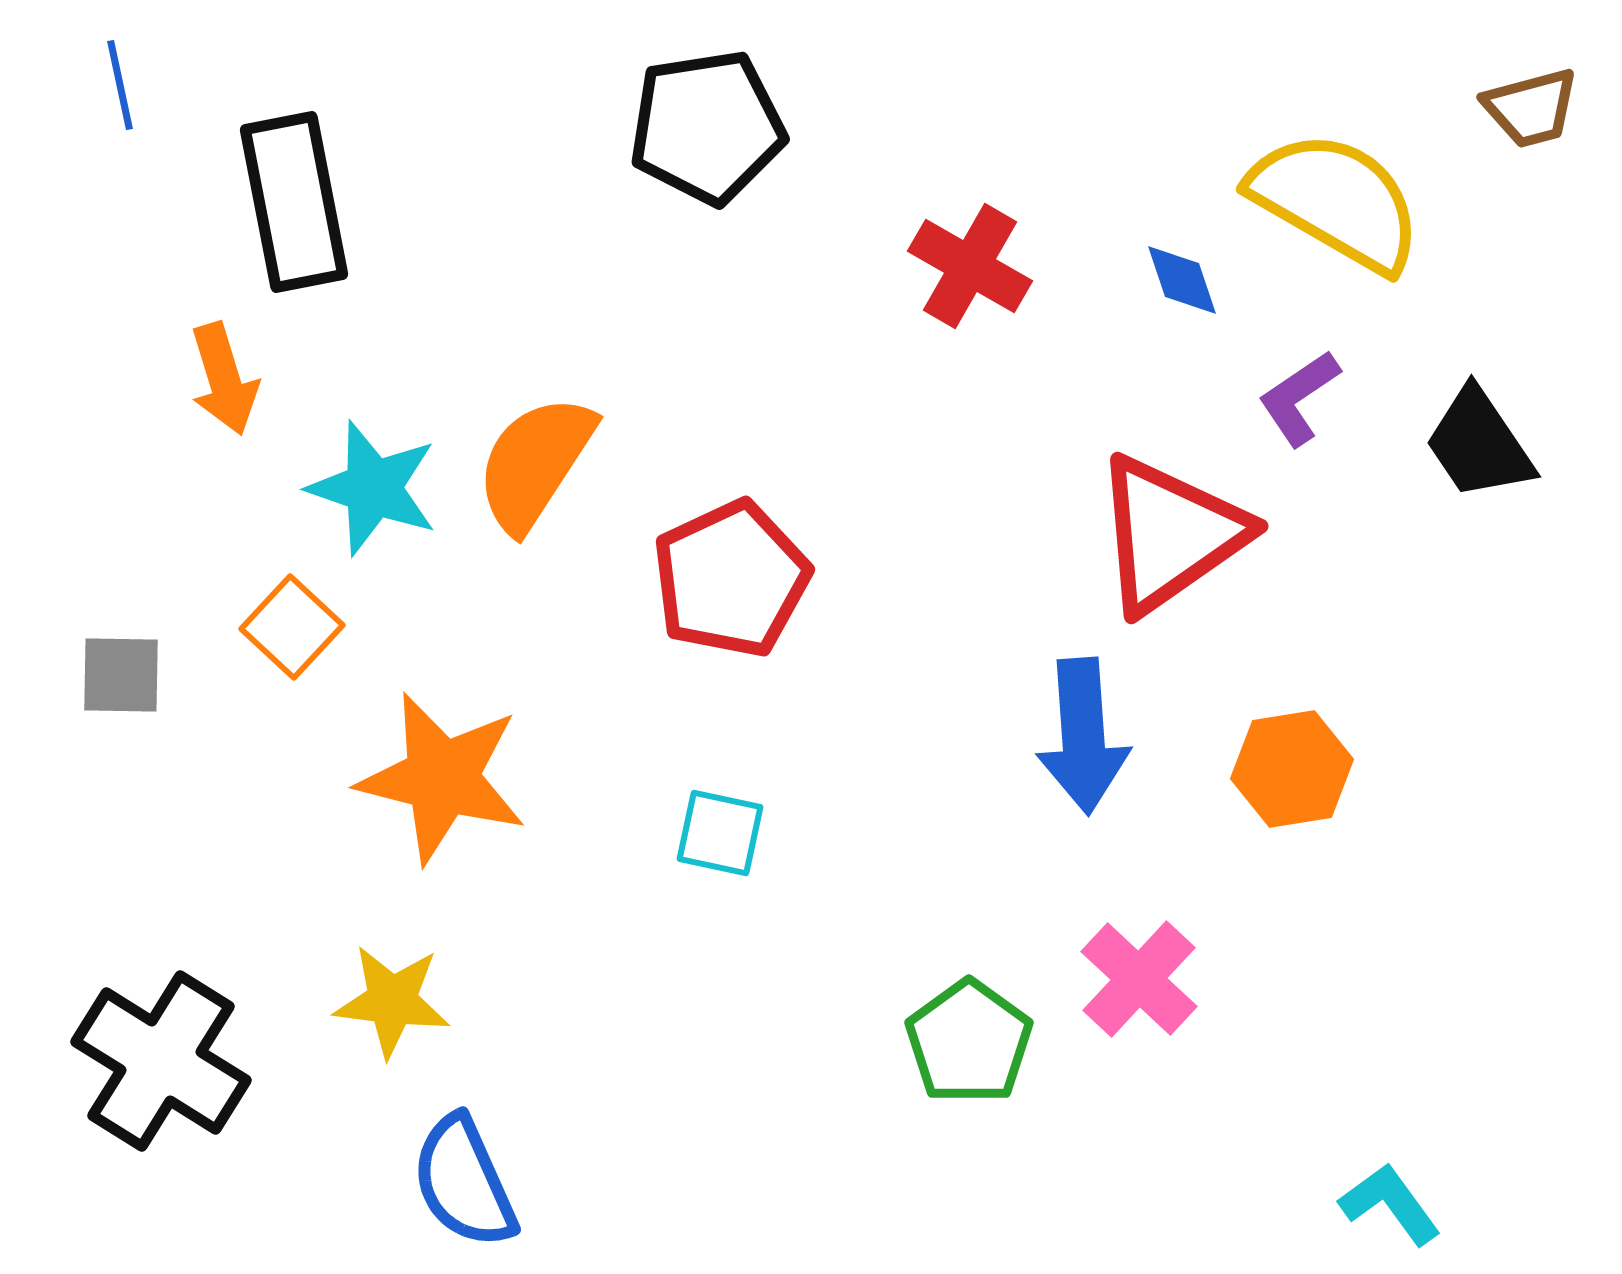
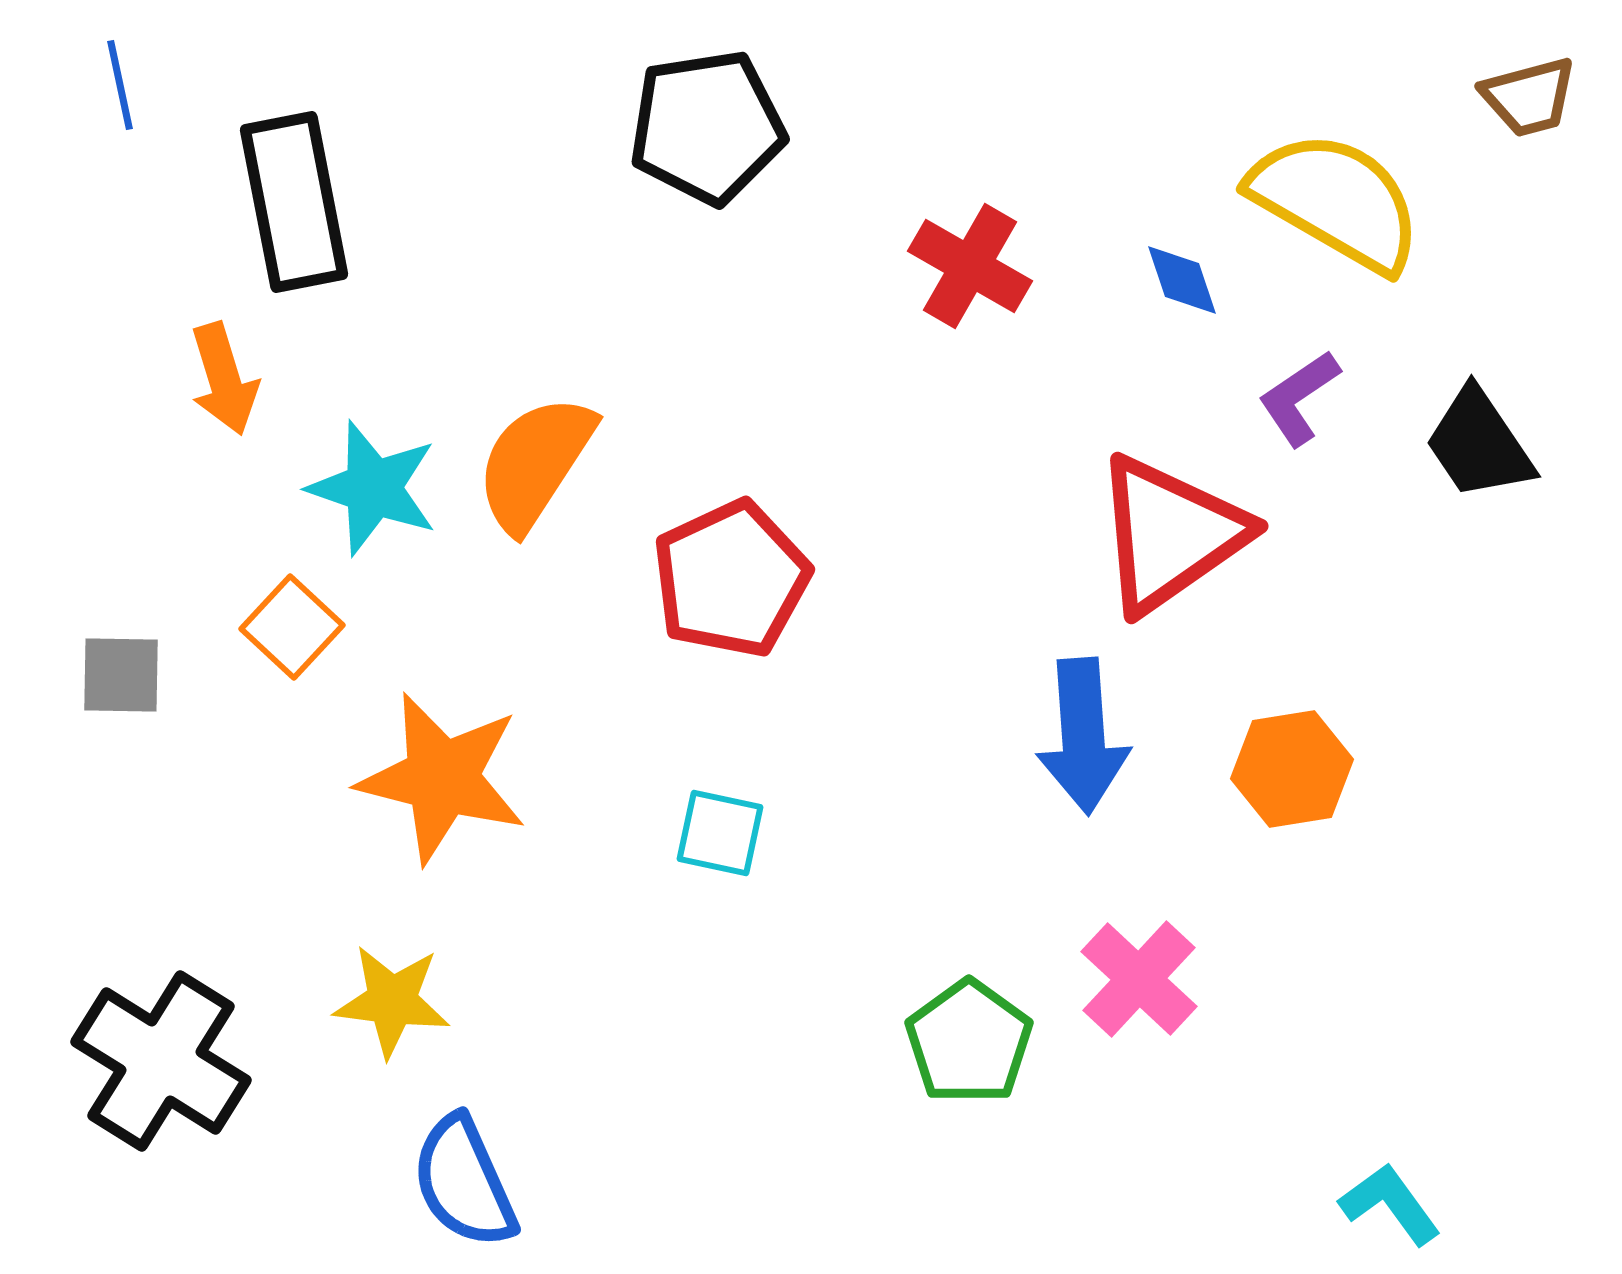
brown trapezoid: moved 2 px left, 11 px up
